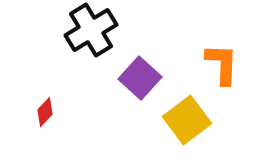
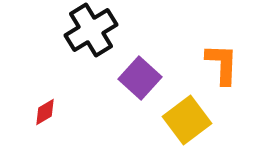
red diamond: rotated 16 degrees clockwise
